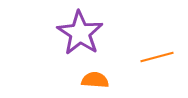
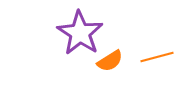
orange semicircle: moved 15 px right, 19 px up; rotated 144 degrees clockwise
